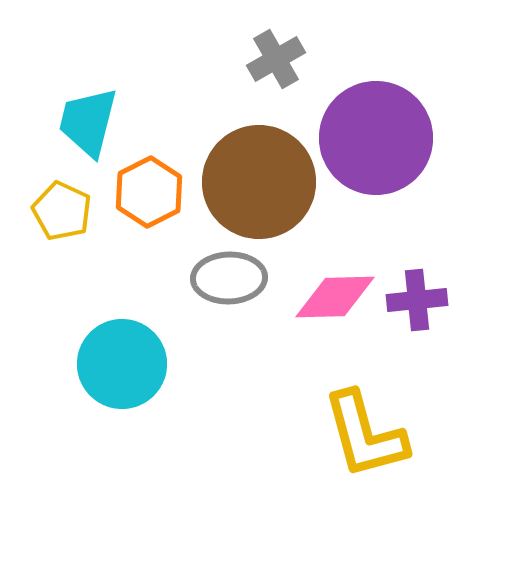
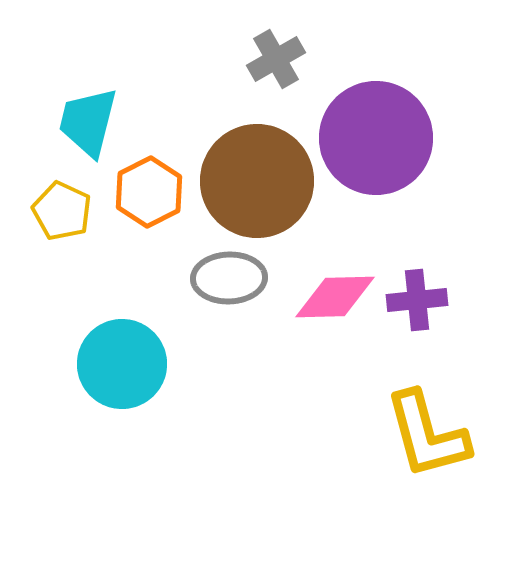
brown circle: moved 2 px left, 1 px up
yellow L-shape: moved 62 px right
